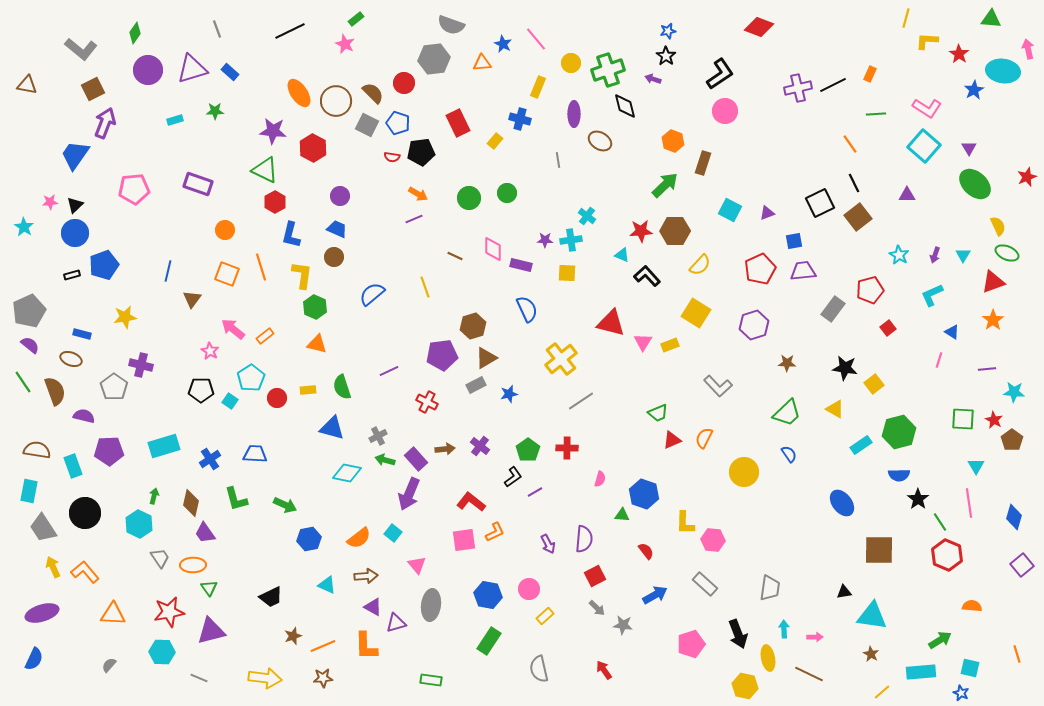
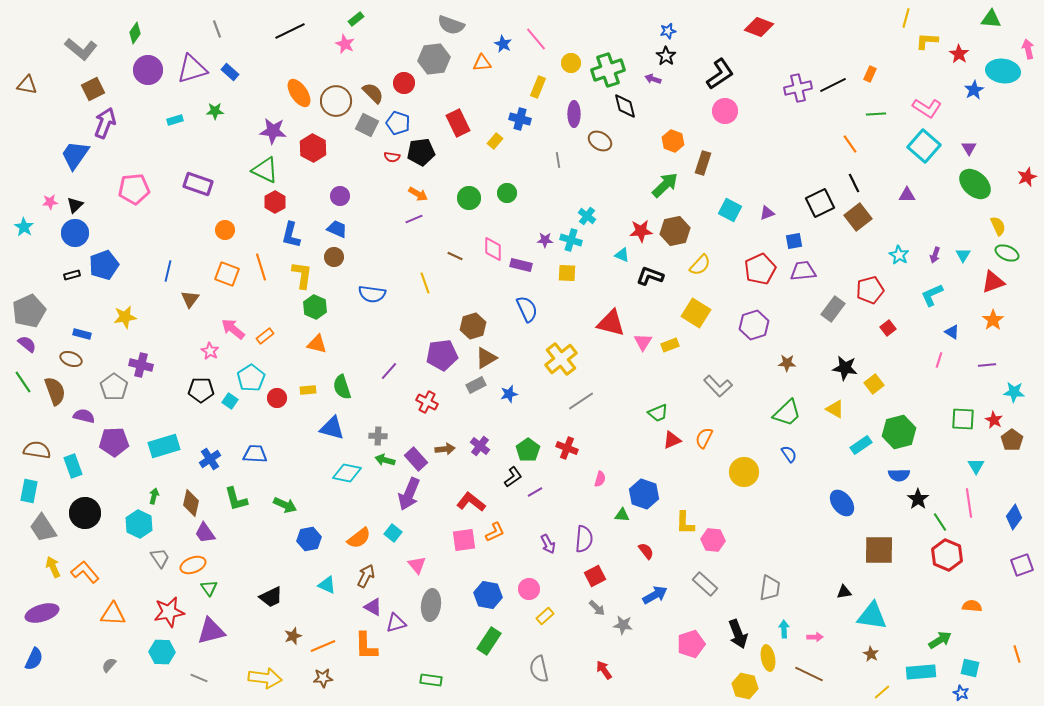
brown hexagon at (675, 231): rotated 12 degrees counterclockwise
cyan cross at (571, 240): rotated 25 degrees clockwise
black L-shape at (647, 276): moved 3 px right; rotated 28 degrees counterclockwise
yellow line at (425, 287): moved 4 px up
blue semicircle at (372, 294): rotated 132 degrees counterclockwise
brown triangle at (192, 299): moved 2 px left
purple semicircle at (30, 345): moved 3 px left, 1 px up
purple line at (987, 369): moved 4 px up
purple line at (389, 371): rotated 24 degrees counterclockwise
gray cross at (378, 436): rotated 30 degrees clockwise
red cross at (567, 448): rotated 20 degrees clockwise
purple pentagon at (109, 451): moved 5 px right, 9 px up
blue diamond at (1014, 517): rotated 20 degrees clockwise
orange ellipse at (193, 565): rotated 20 degrees counterclockwise
purple square at (1022, 565): rotated 20 degrees clockwise
brown arrow at (366, 576): rotated 60 degrees counterclockwise
